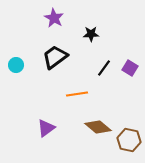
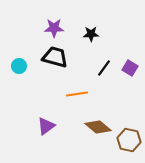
purple star: moved 10 px down; rotated 30 degrees counterclockwise
black trapezoid: rotated 52 degrees clockwise
cyan circle: moved 3 px right, 1 px down
purple triangle: moved 2 px up
